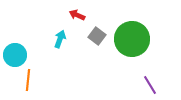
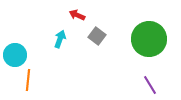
green circle: moved 17 px right
